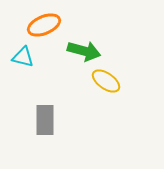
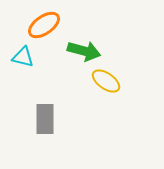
orange ellipse: rotated 12 degrees counterclockwise
gray rectangle: moved 1 px up
